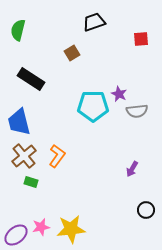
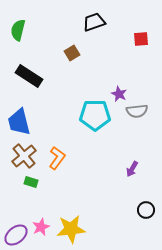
black rectangle: moved 2 px left, 3 px up
cyan pentagon: moved 2 px right, 9 px down
orange L-shape: moved 2 px down
pink star: rotated 12 degrees counterclockwise
